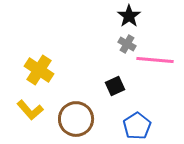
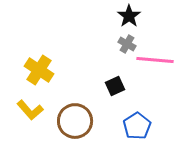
brown circle: moved 1 px left, 2 px down
